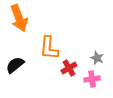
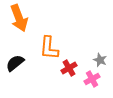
gray star: moved 3 px right, 2 px down
black semicircle: moved 2 px up
pink cross: rotated 21 degrees counterclockwise
